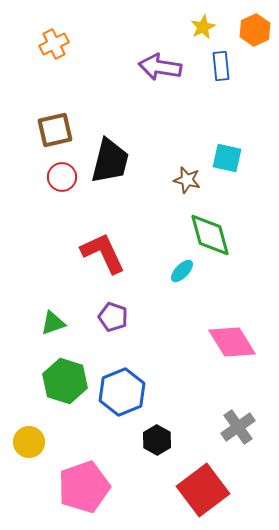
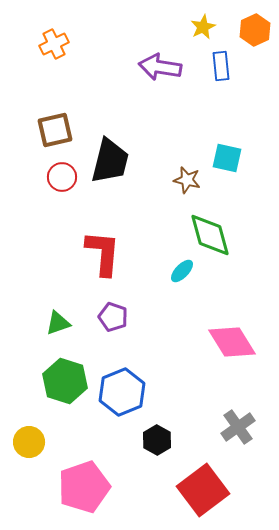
red L-shape: rotated 30 degrees clockwise
green triangle: moved 5 px right
